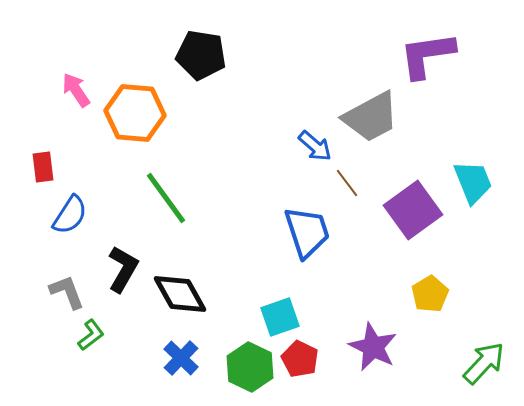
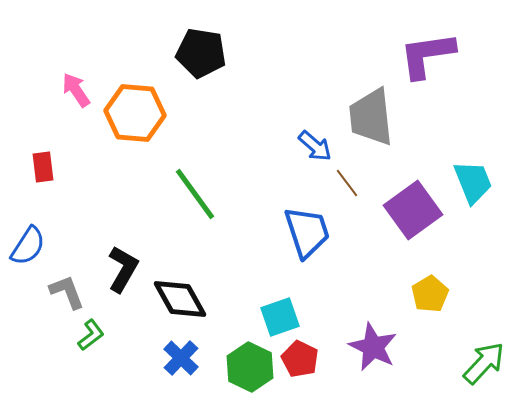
black pentagon: moved 2 px up
gray trapezoid: rotated 112 degrees clockwise
green line: moved 29 px right, 4 px up
blue semicircle: moved 42 px left, 31 px down
black diamond: moved 5 px down
